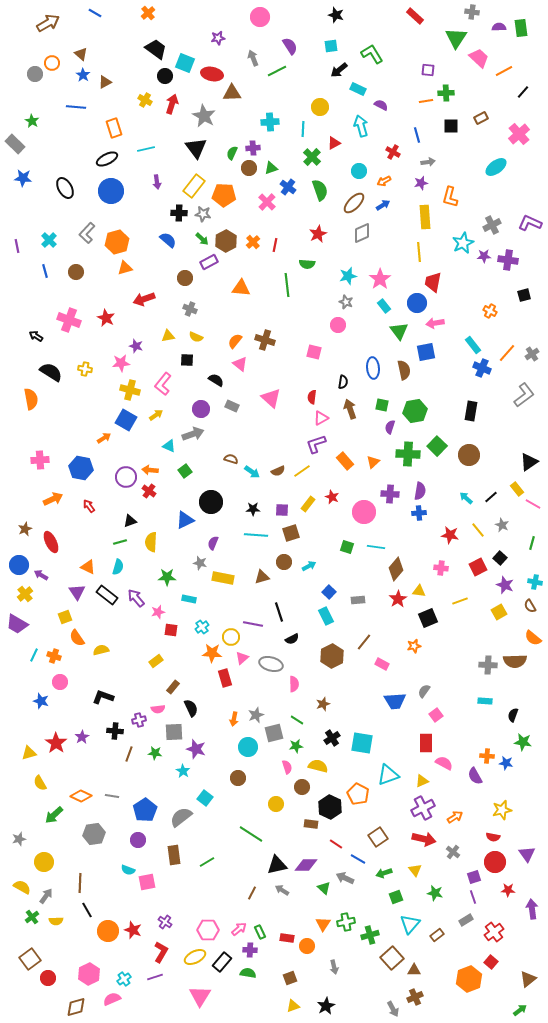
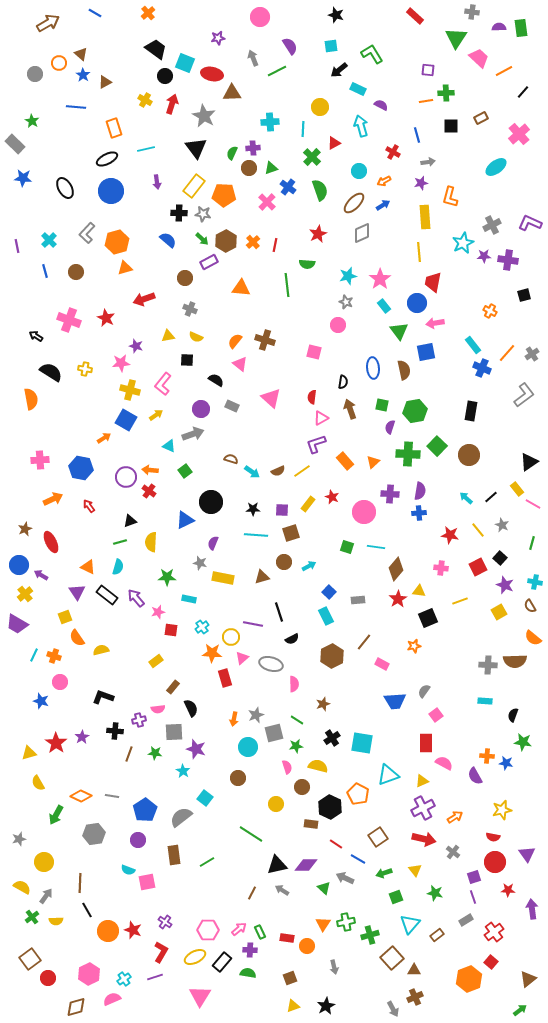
orange circle at (52, 63): moved 7 px right
yellow semicircle at (40, 783): moved 2 px left
green arrow at (54, 815): moved 2 px right; rotated 18 degrees counterclockwise
